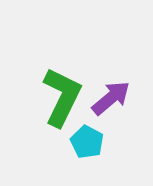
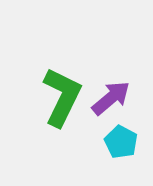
cyan pentagon: moved 34 px right
